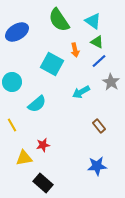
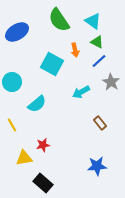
brown rectangle: moved 1 px right, 3 px up
